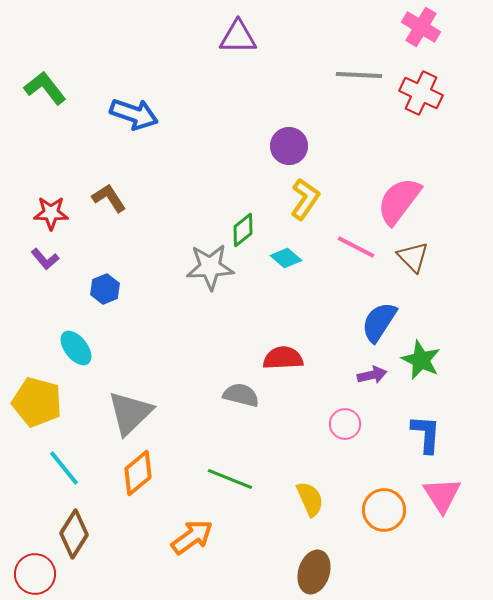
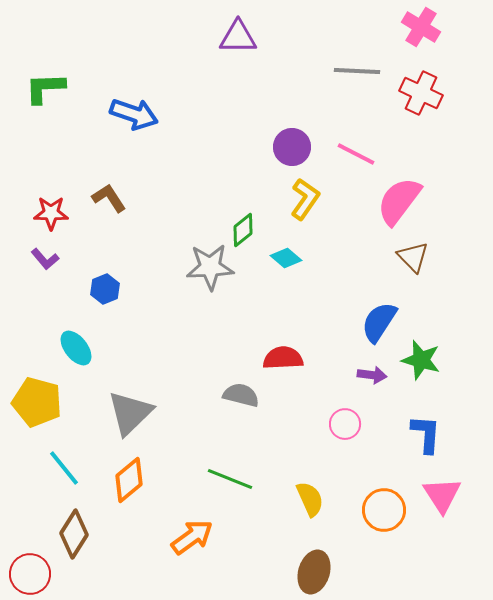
gray line: moved 2 px left, 4 px up
green L-shape: rotated 54 degrees counterclockwise
purple circle: moved 3 px right, 1 px down
pink line: moved 93 px up
green star: rotated 9 degrees counterclockwise
purple arrow: rotated 20 degrees clockwise
orange diamond: moved 9 px left, 7 px down
red circle: moved 5 px left
